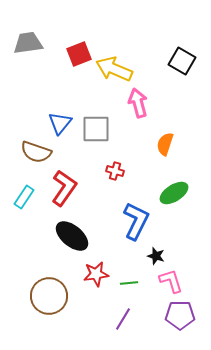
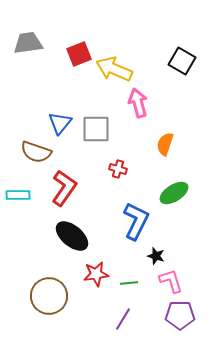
red cross: moved 3 px right, 2 px up
cyan rectangle: moved 6 px left, 2 px up; rotated 55 degrees clockwise
